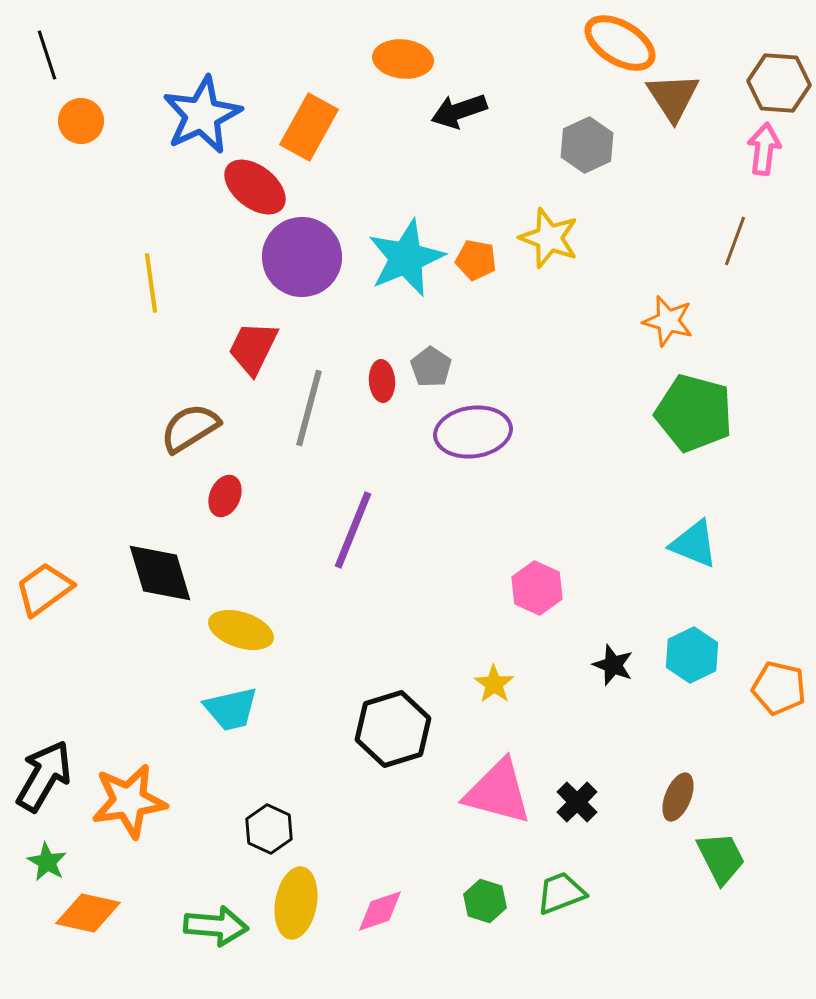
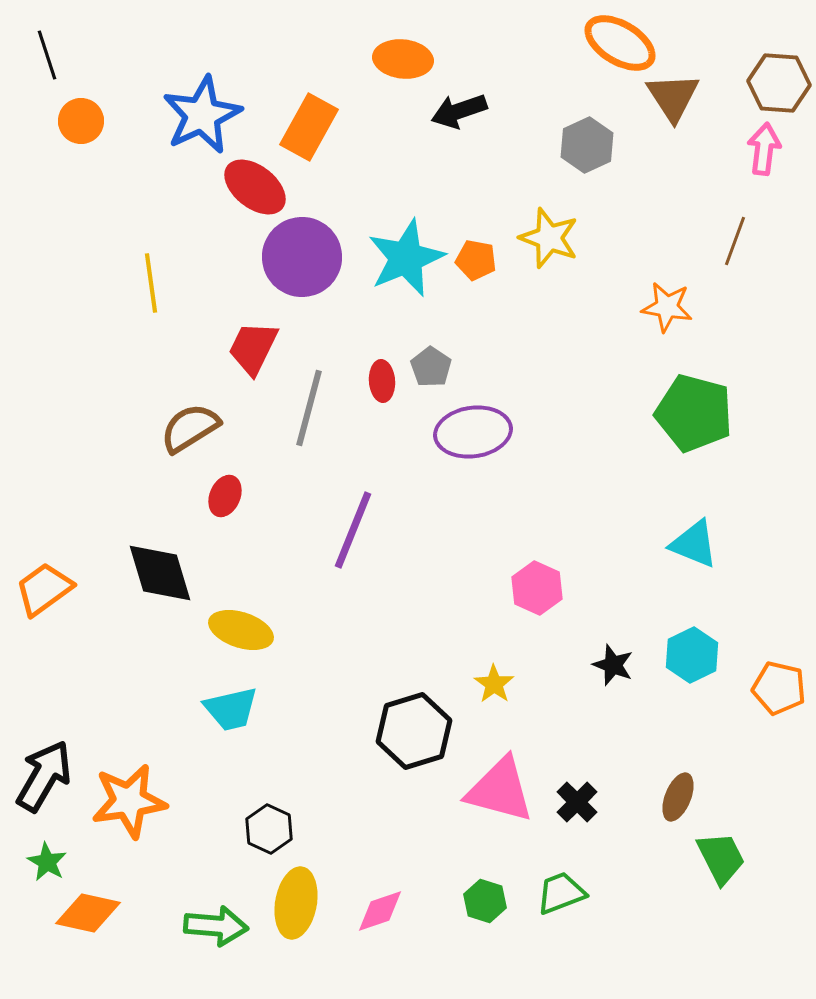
orange star at (668, 321): moved 1 px left, 14 px up; rotated 6 degrees counterclockwise
black hexagon at (393, 729): moved 21 px right, 2 px down
pink triangle at (498, 792): moved 2 px right, 2 px up
